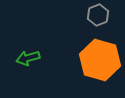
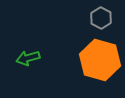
gray hexagon: moved 3 px right, 3 px down; rotated 10 degrees counterclockwise
